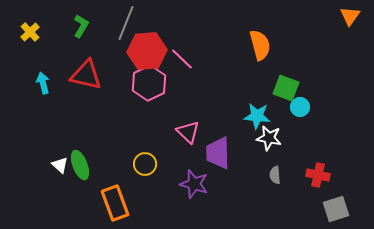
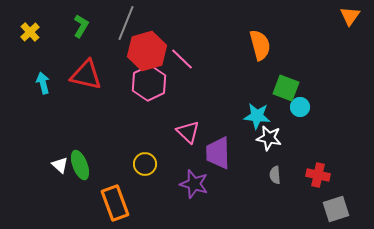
red hexagon: rotated 12 degrees counterclockwise
